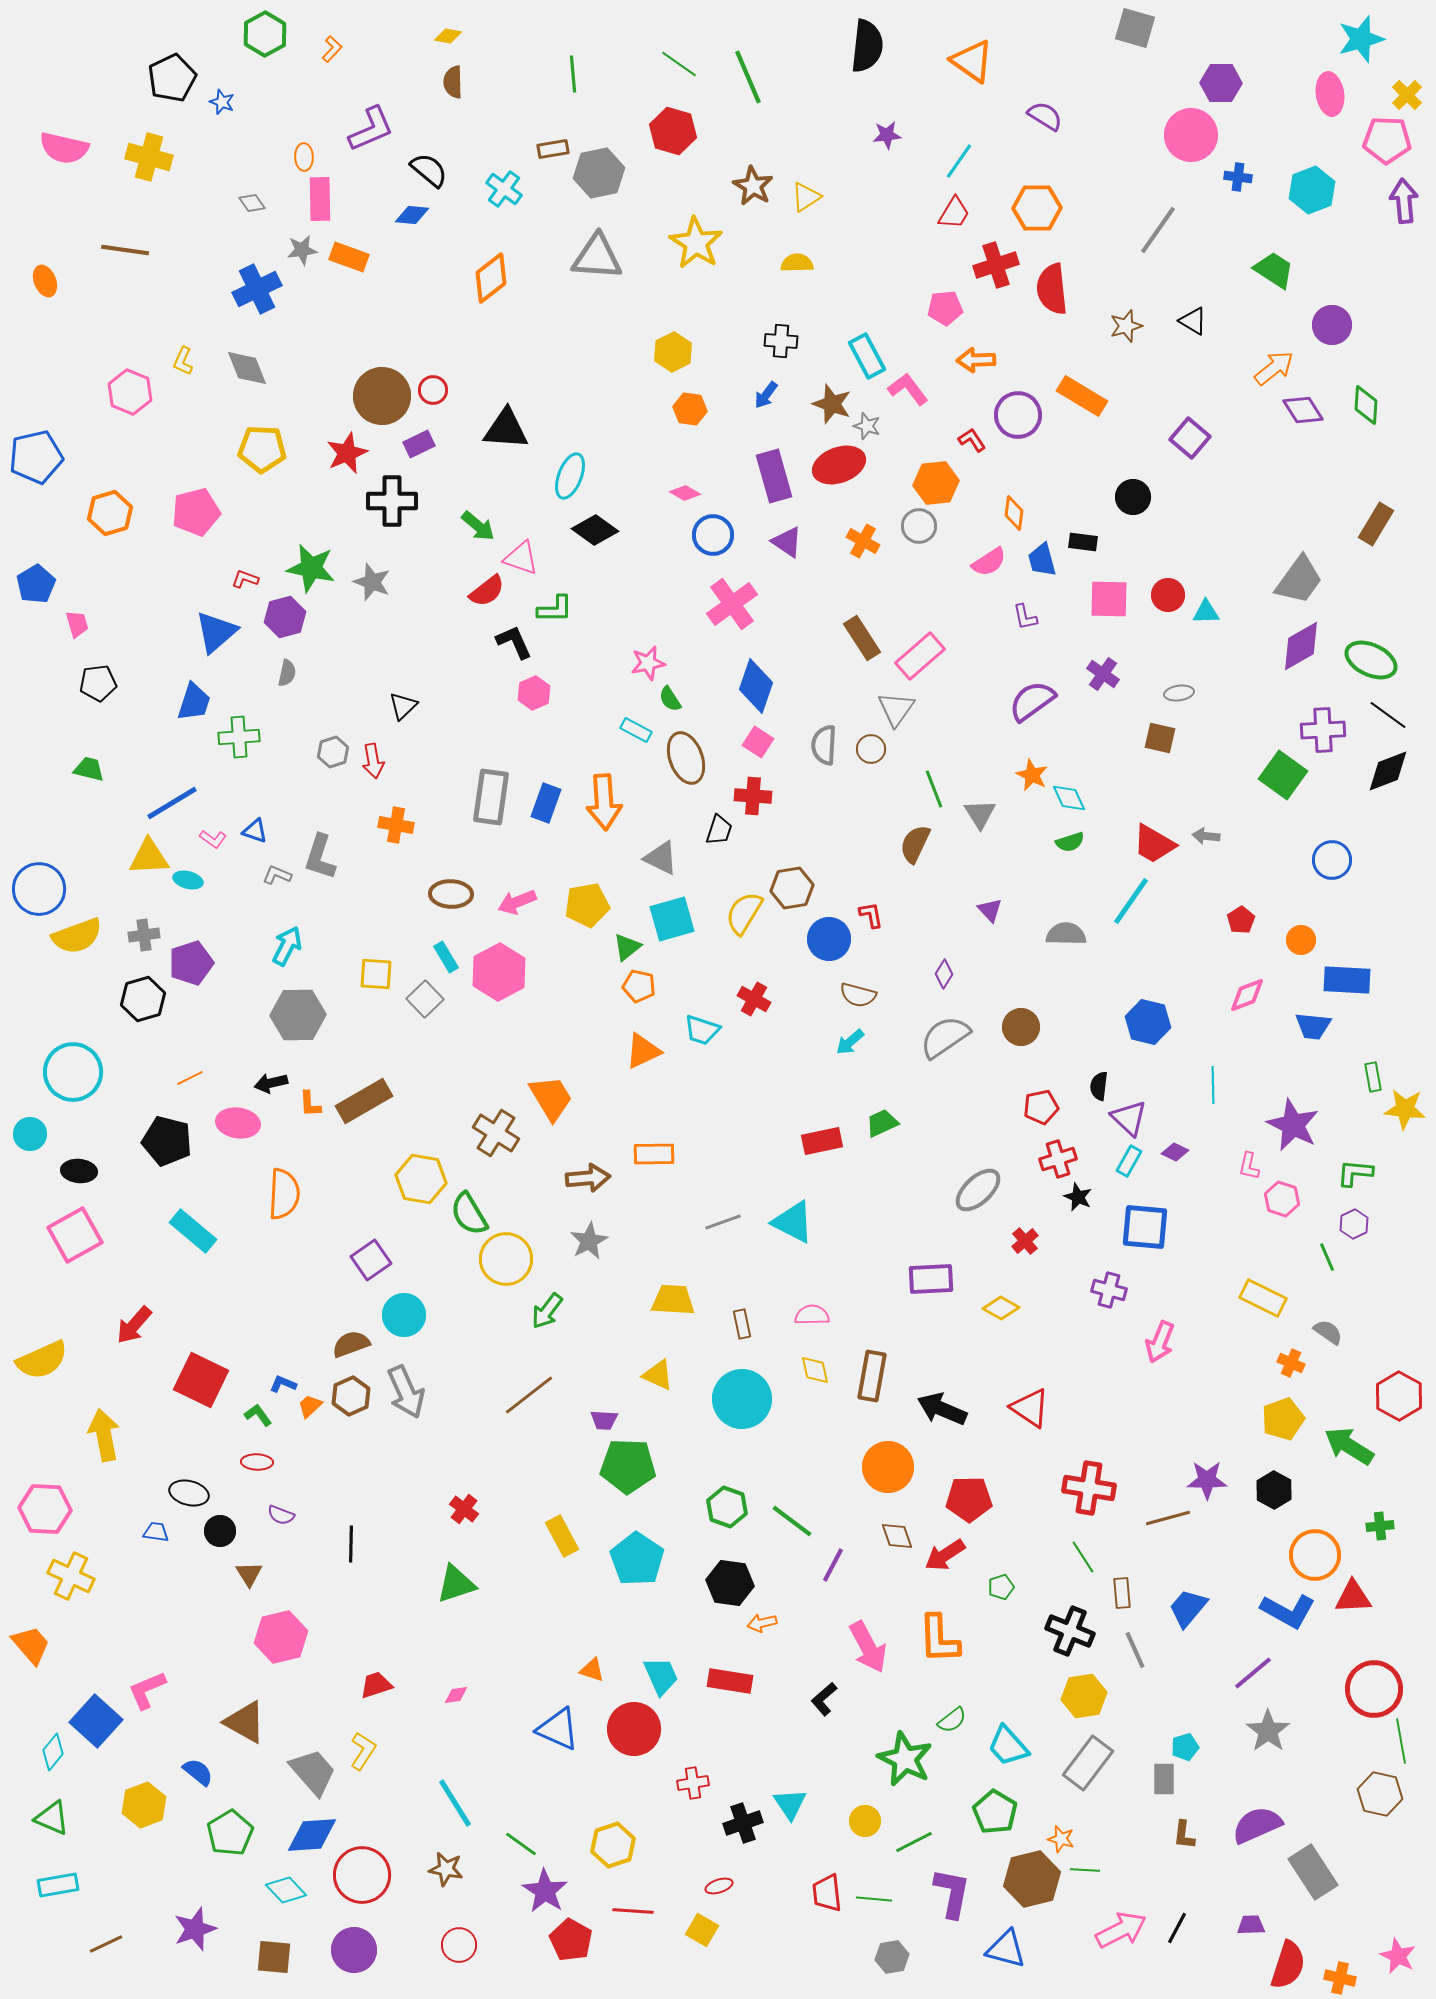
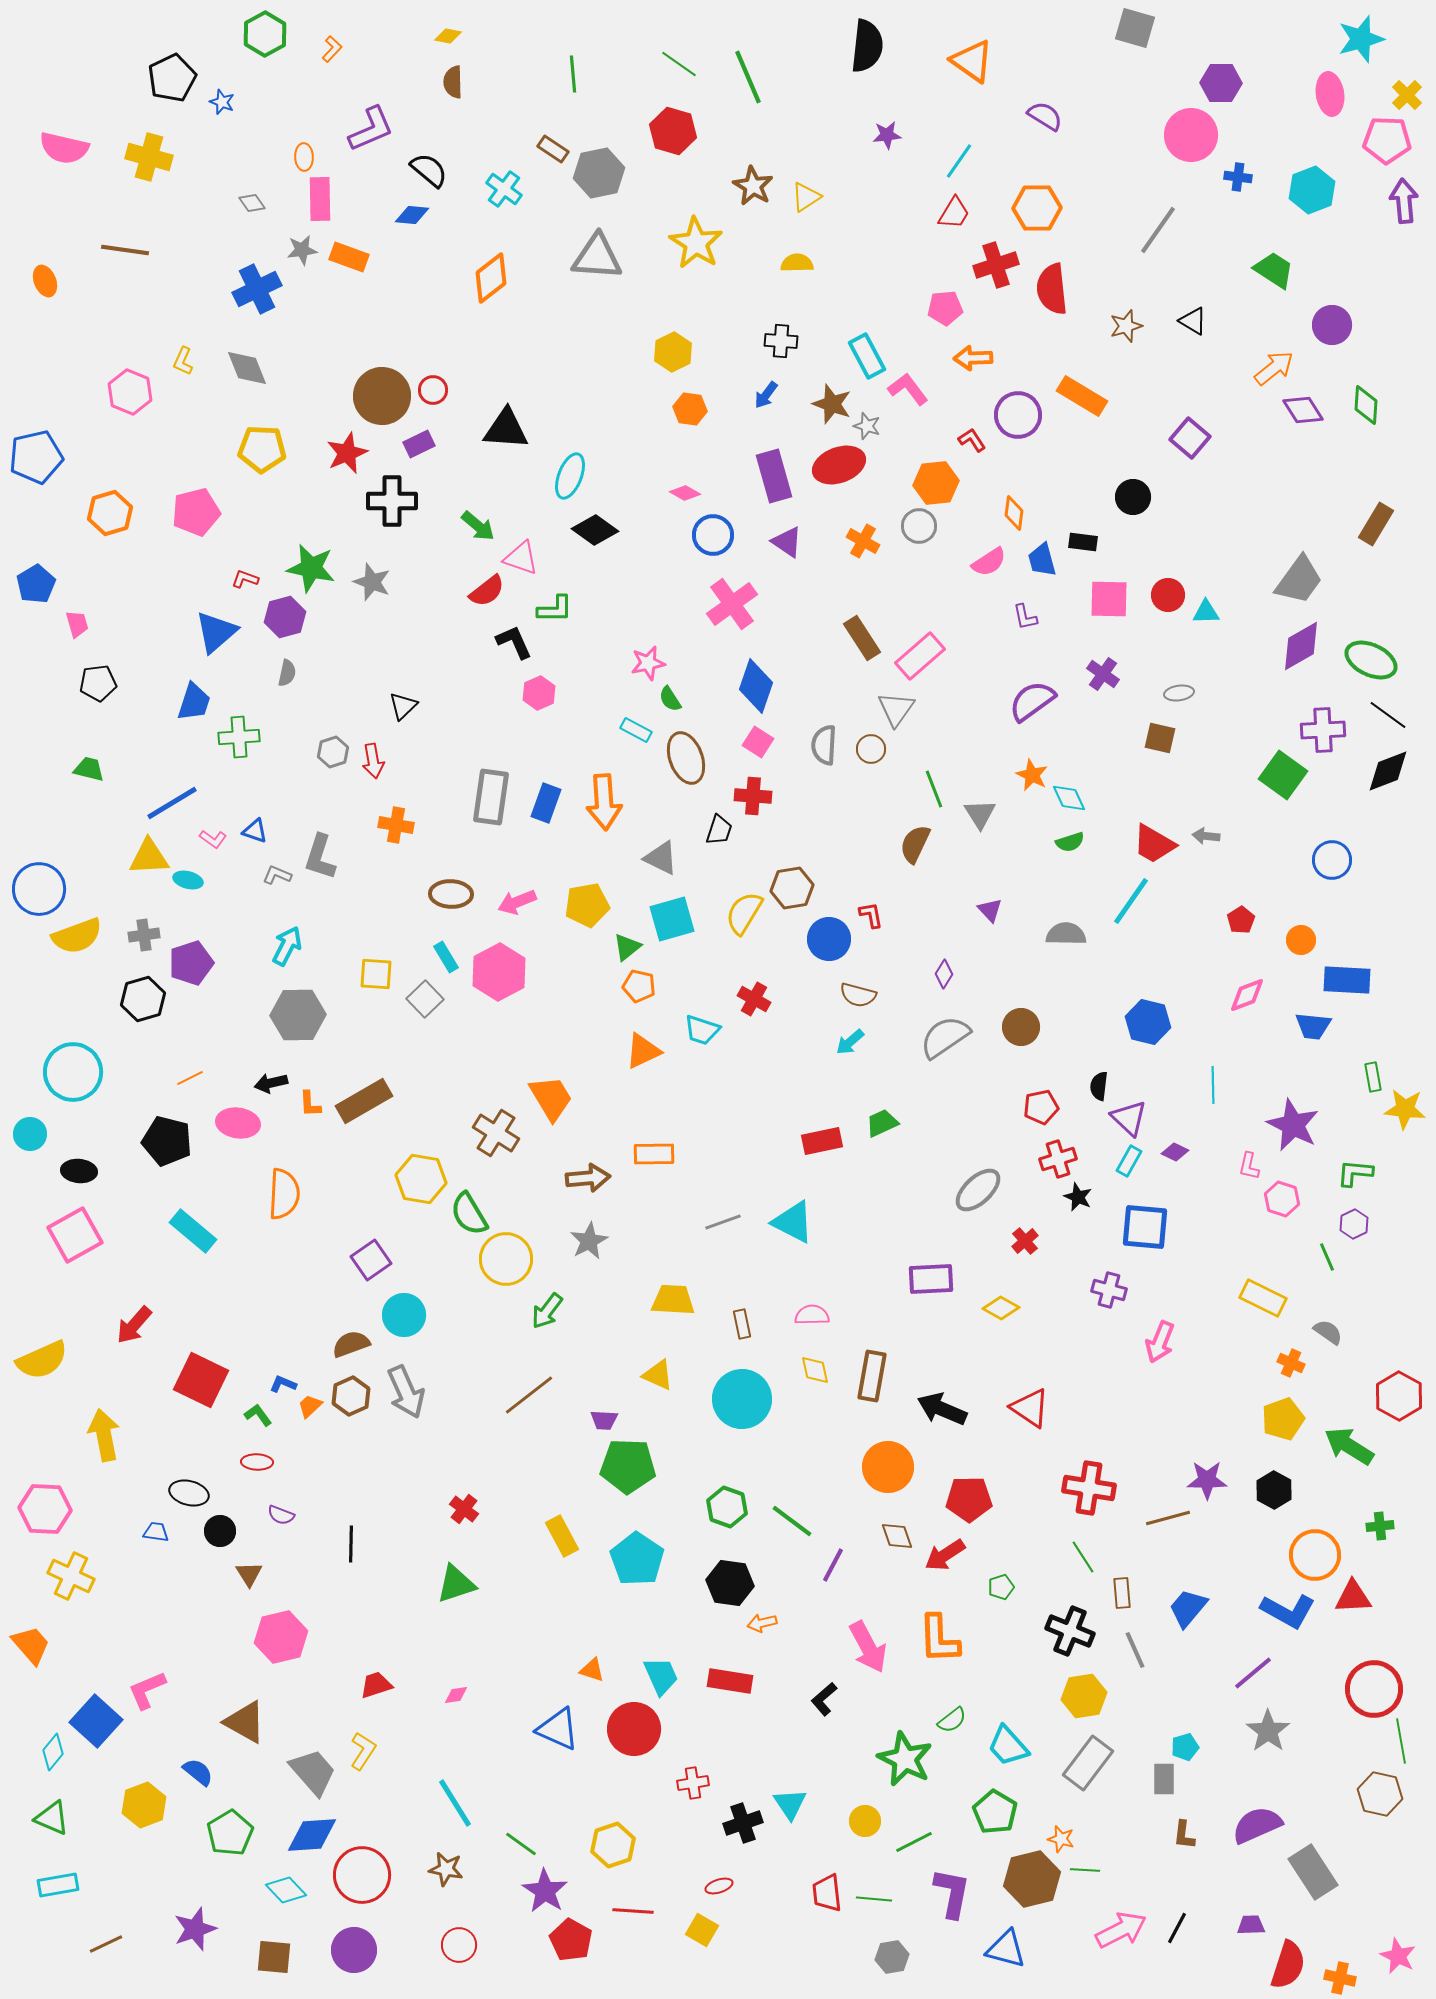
brown rectangle at (553, 149): rotated 44 degrees clockwise
orange arrow at (976, 360): moved 3 px left, 2 px up
pink hexagon at (534, 693): moved 5 px right
